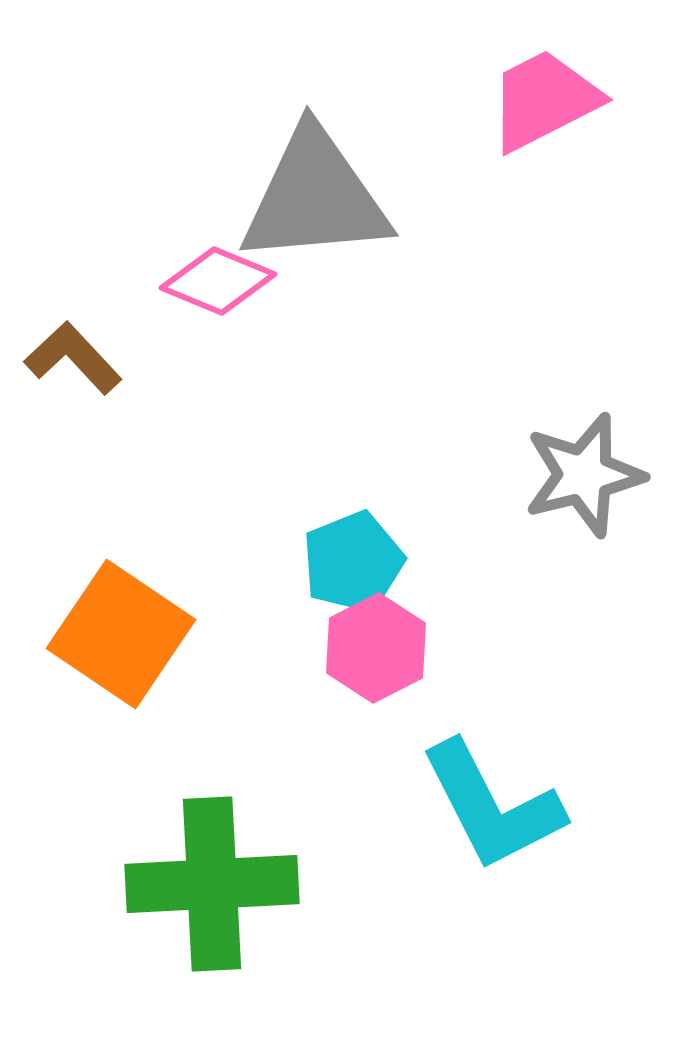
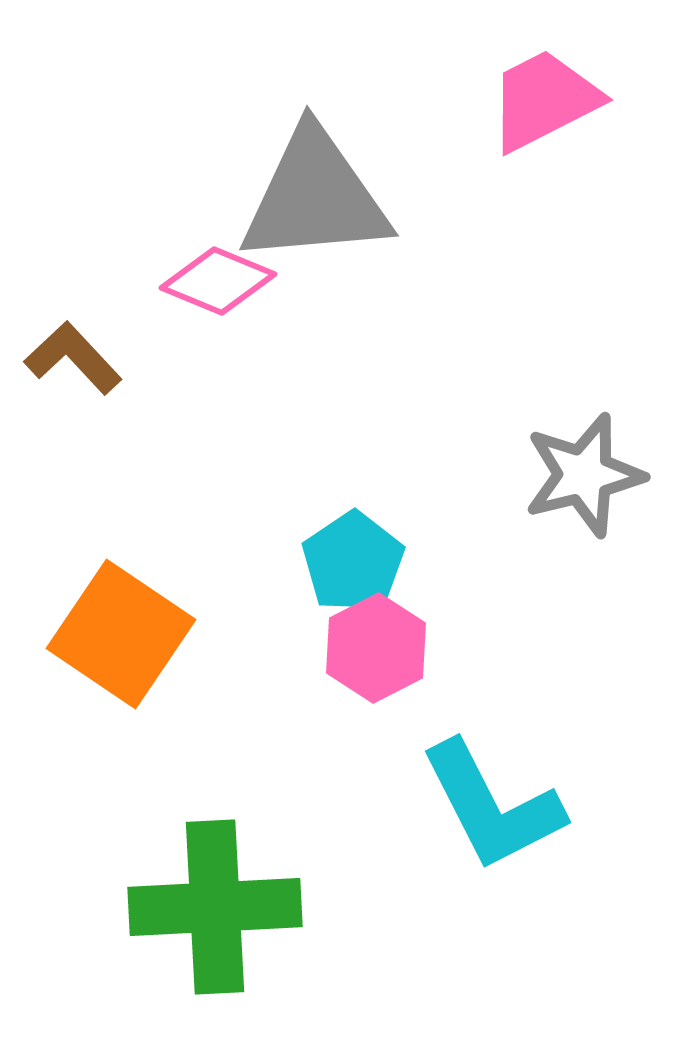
cyan pentagon: rotated 12 degrees counterclockwise
green cross: moved 3 px right, 23 px down
